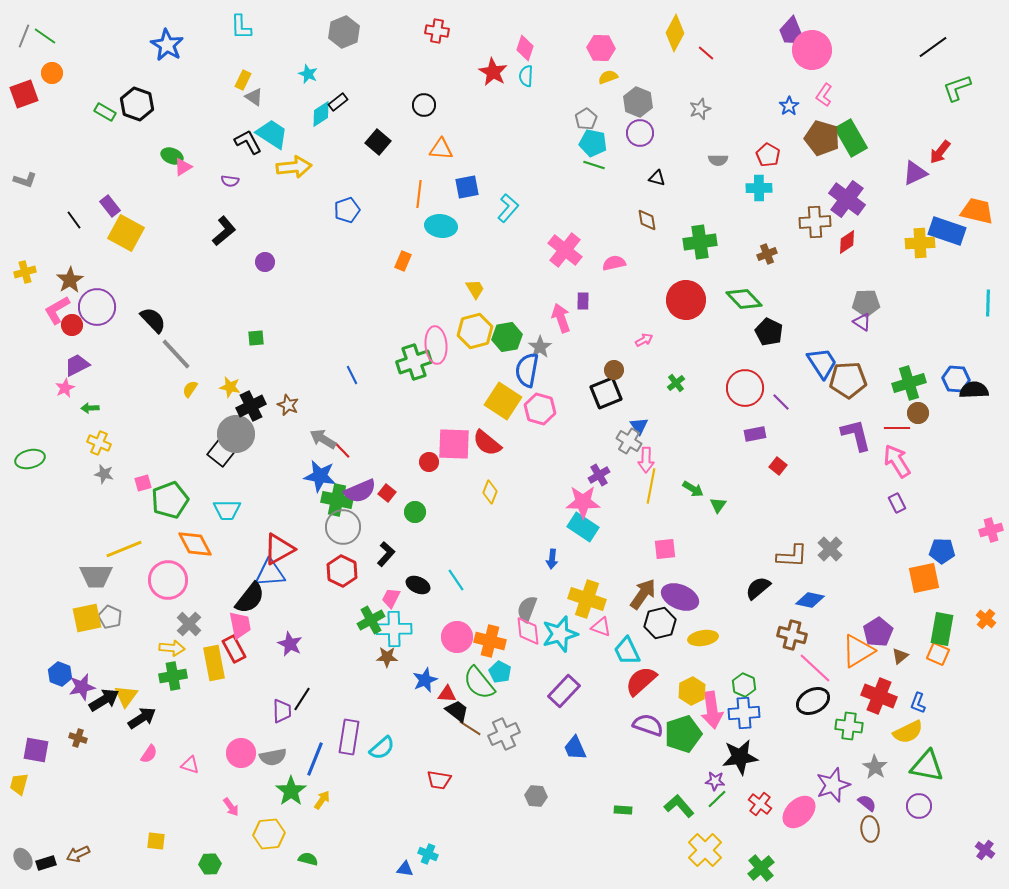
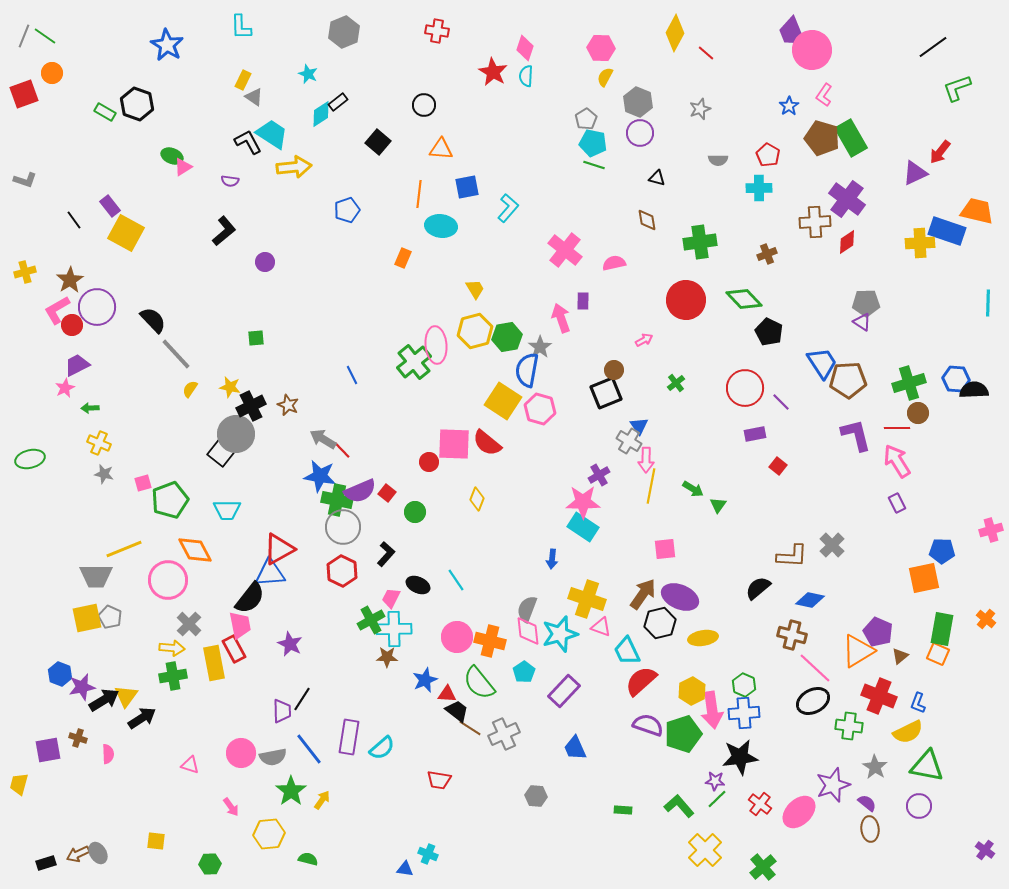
yellow semicircle at (608, 77): moved 3 px left; rotated 42 degrees counterclockwise
orange rectangle at (403, 261): moved 3 px up
green cross at (414, 362): rotated 20 degrees counterclockwise
yellow diamond at (490, 492): moved 13 px left, 7 px down
orange diamond at (195, 544): moved 6 px down
gray cross at (830, 549): moved 2 px right, 4 px up
purple pentagon at (878, 632): rotated 16 degrees counterclockwise
cyan pentagon at (500, 672): moved 24 px right; rotated 10 degrees clockwise
purple square at (36, 750): moved 12 px right; rotated 20 degrees counterclockwise
pink semicircle at (149, 754): moved 41 px left; rotated 36 degrees counterclockwise
blue line at (315, 759): moved 6 px left, 10 px up; rotated 60 degrees counterclockwise
gray ellipse at (23, 859): moved 75 px right, 6 px up
green cross at (761, 868): moved 2 px right, 1 px up
